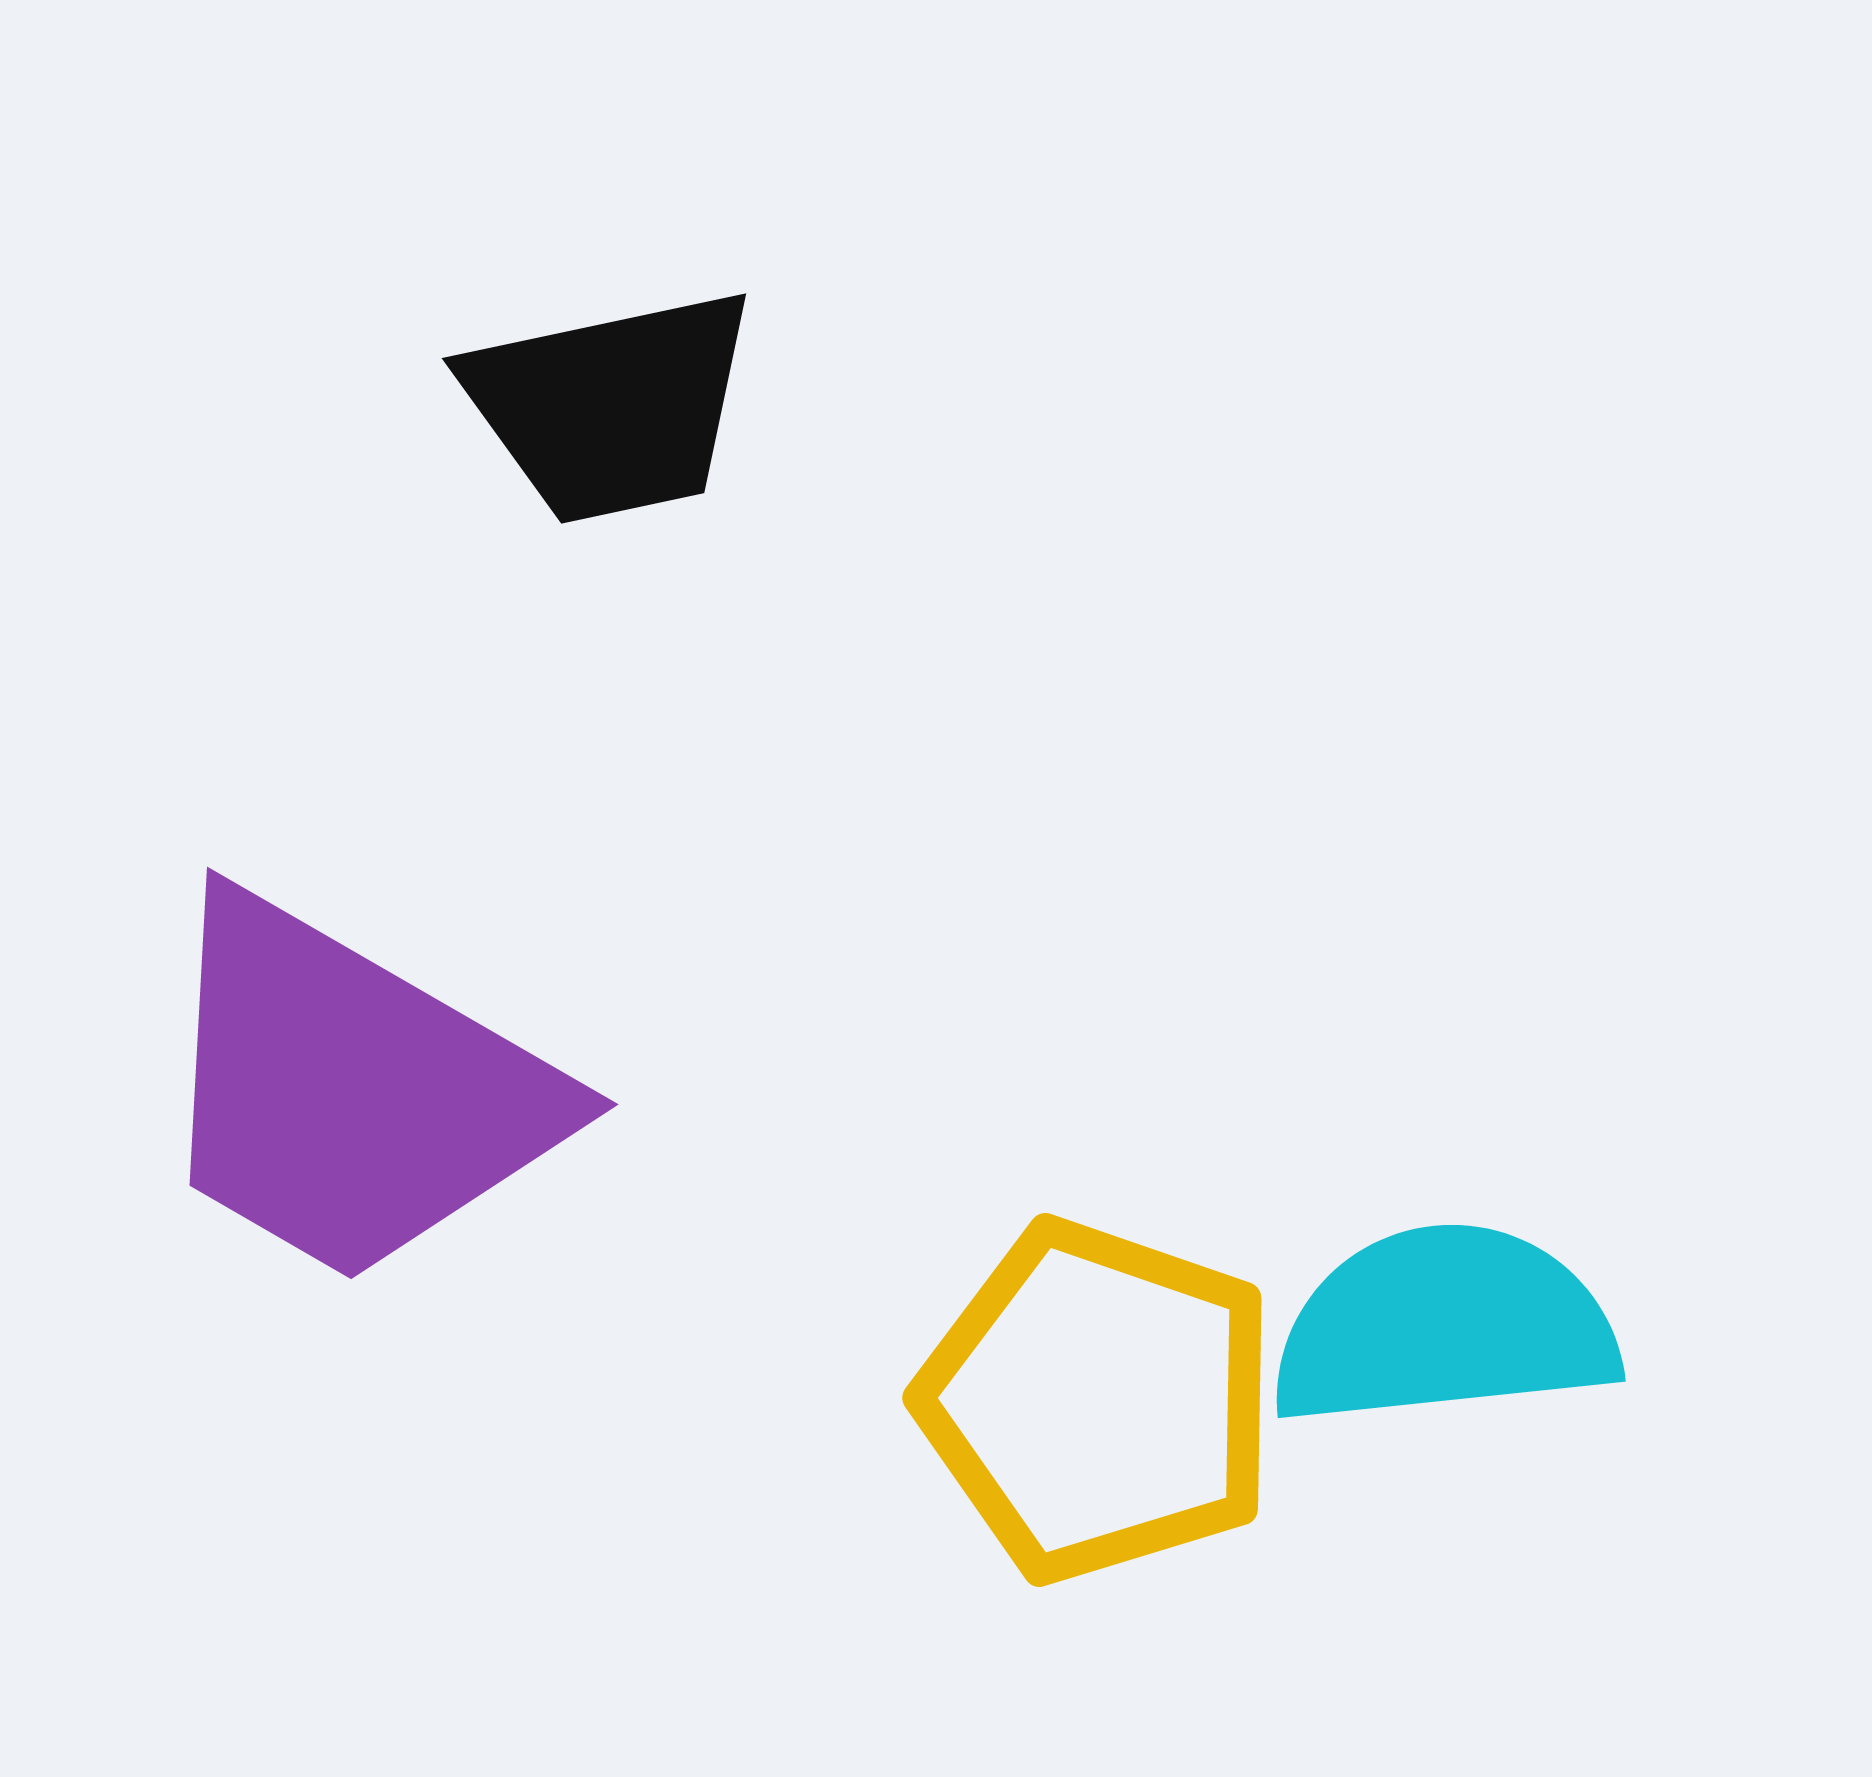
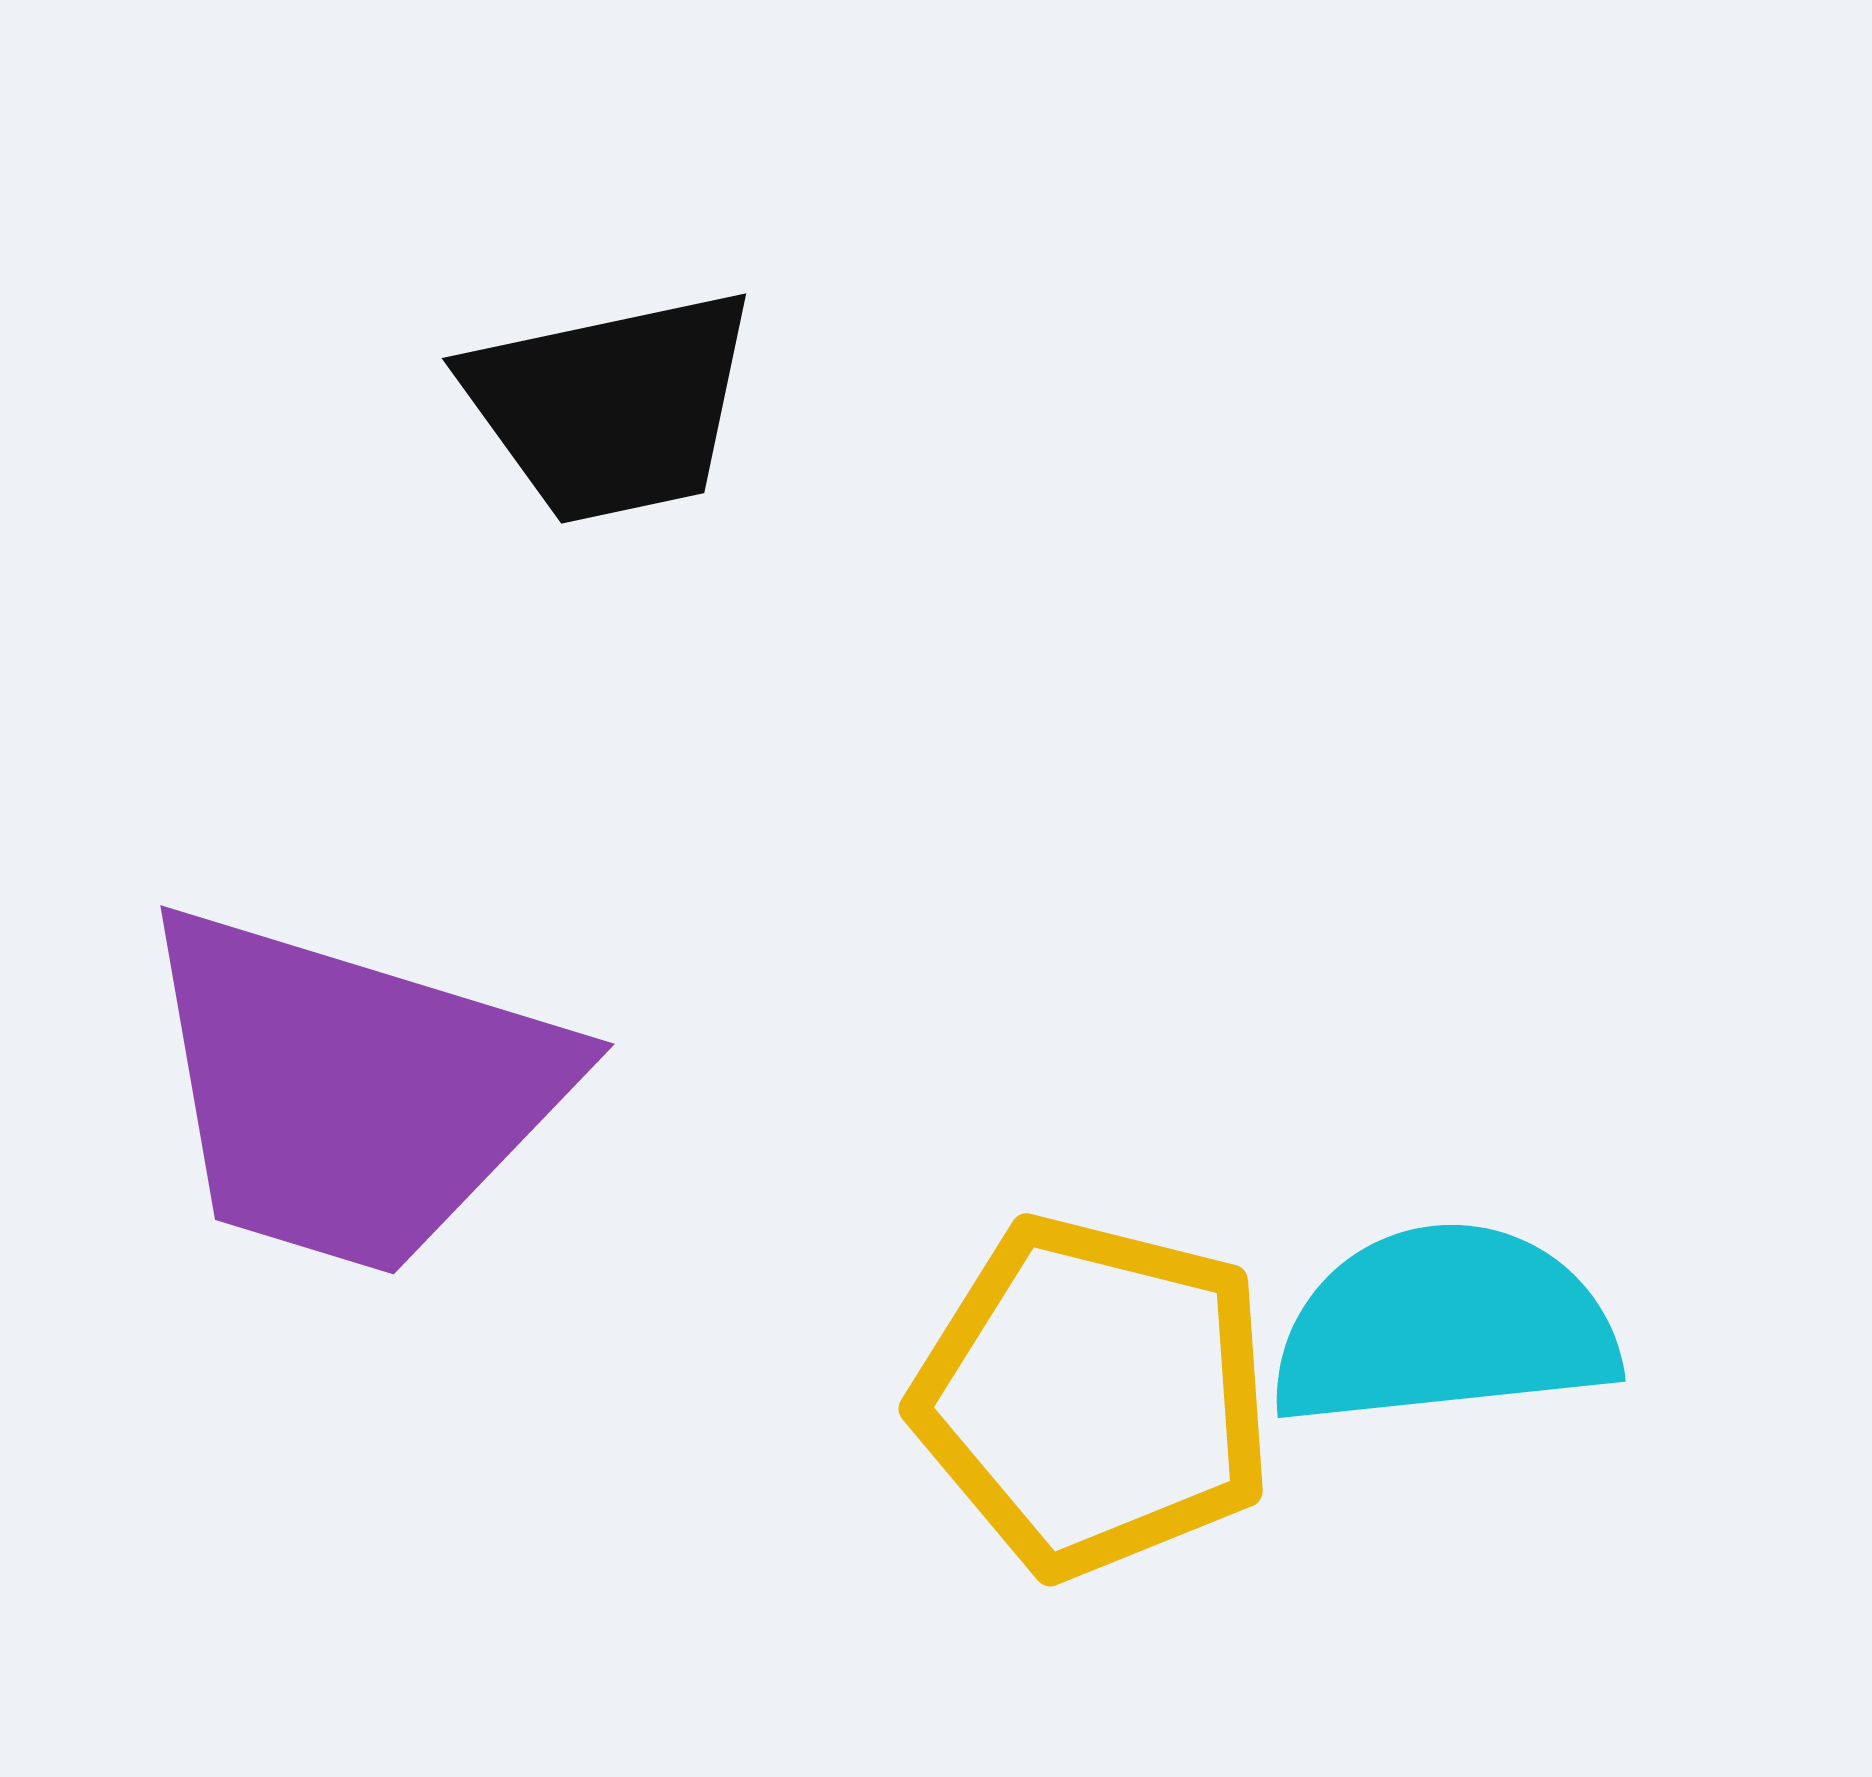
purple trapezoid: rotated 13 degrees counterclockwise
yellow pentagon: moved 4 px left, 5 px up; rotated 5 degrees counterclockwise
